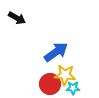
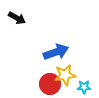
blue arrow: rotated 15 degrees clockwise
yellow star: rotated 15 degrees counterclockwise
cyan star: moved 11 px right, 1 px up
